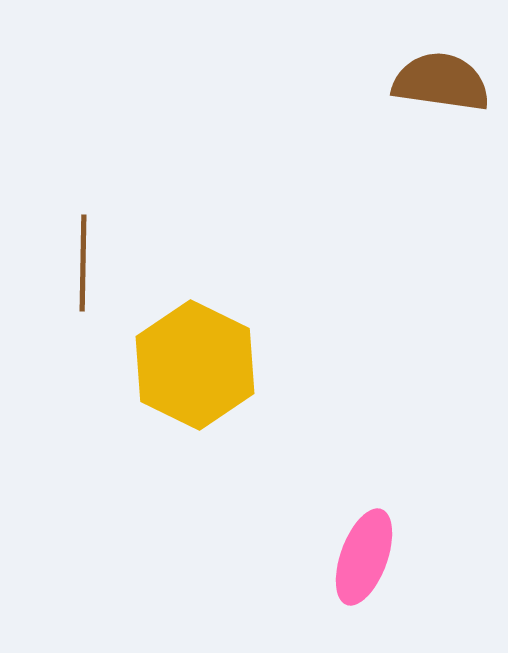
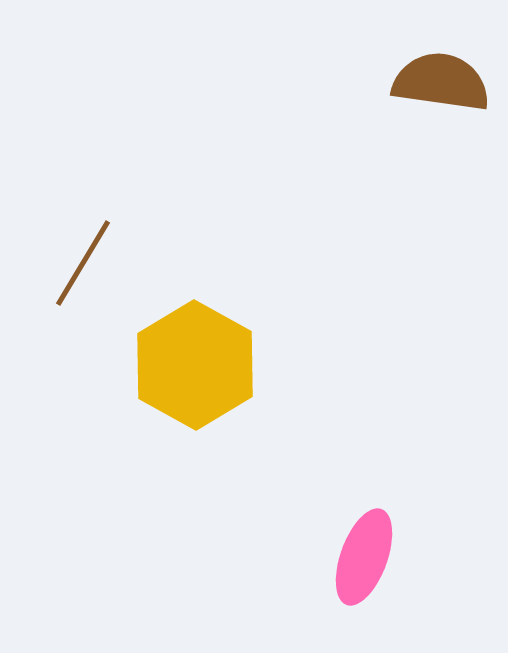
brown line: rotated 30 degrees clockwise
yellow hexagon: rotated 3 degrees clockwise
